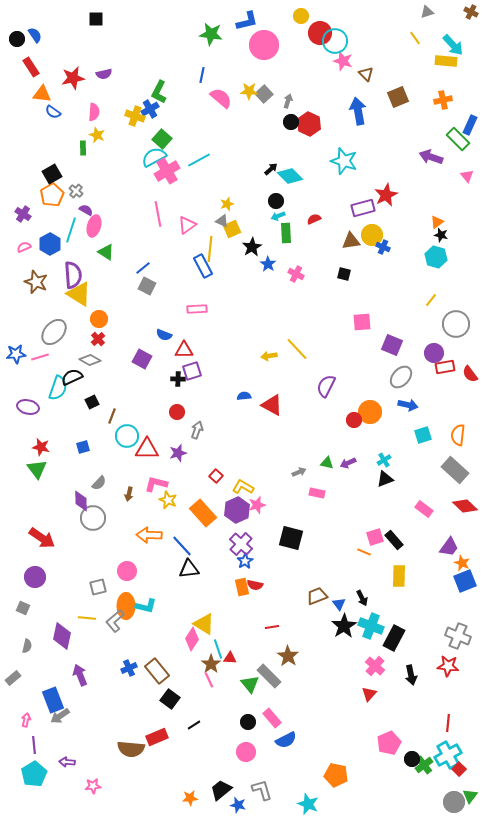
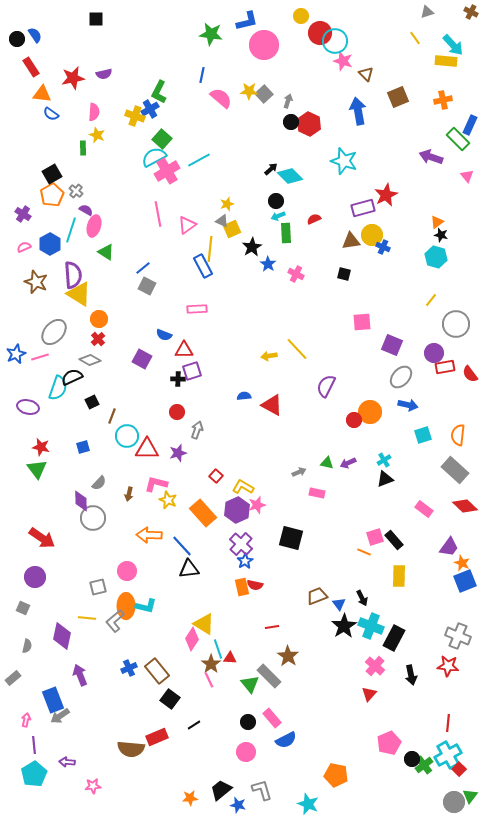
blue semicircle at (53, 112): moved 2 px left, 2 px down
blue star at (16, 354): rotated 18 degrees counterclockwise
